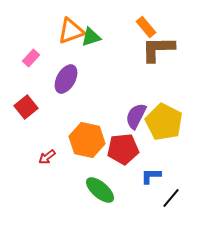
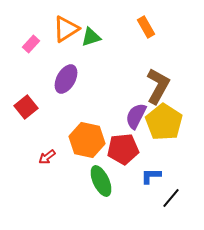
orange rectangle: rotated 10 degrees clockwise
orange triangle: moved 5 px left, 2 px up; rotated 12 degrees counterclockwise
brown L-shape: moved 37 px down; rotated 120 degrees clockwise
pink rectangle: moved 14 px up
yellow pentagon: rotated 6 degrees clockwise
green ellipse: moved 1 px right, 9 px up; rotated 24 degrees clockwise
